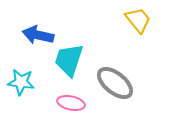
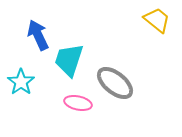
yellow trapezoid: moved 19 px right; rotated 12 degrees counterclockwise
blue arrow: rotated 52 degrees clockwise
cyan star: rotated 28 degrees clockwise
pink ellipse: moved 7 px right
